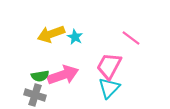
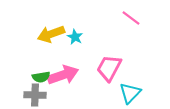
pink line: moved 20 px up
pink trapezoid: moved 2 px down
green semicircle: moved 1 px right, 1 px down
cyan triangle: moved 21 px right, 5 px down
gray cross: rotated 15 degrees counterclockwise
